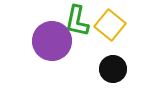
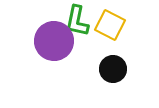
yellow square: rotated 12 degrees counterclockwise
purple circle: moved 2 px right
